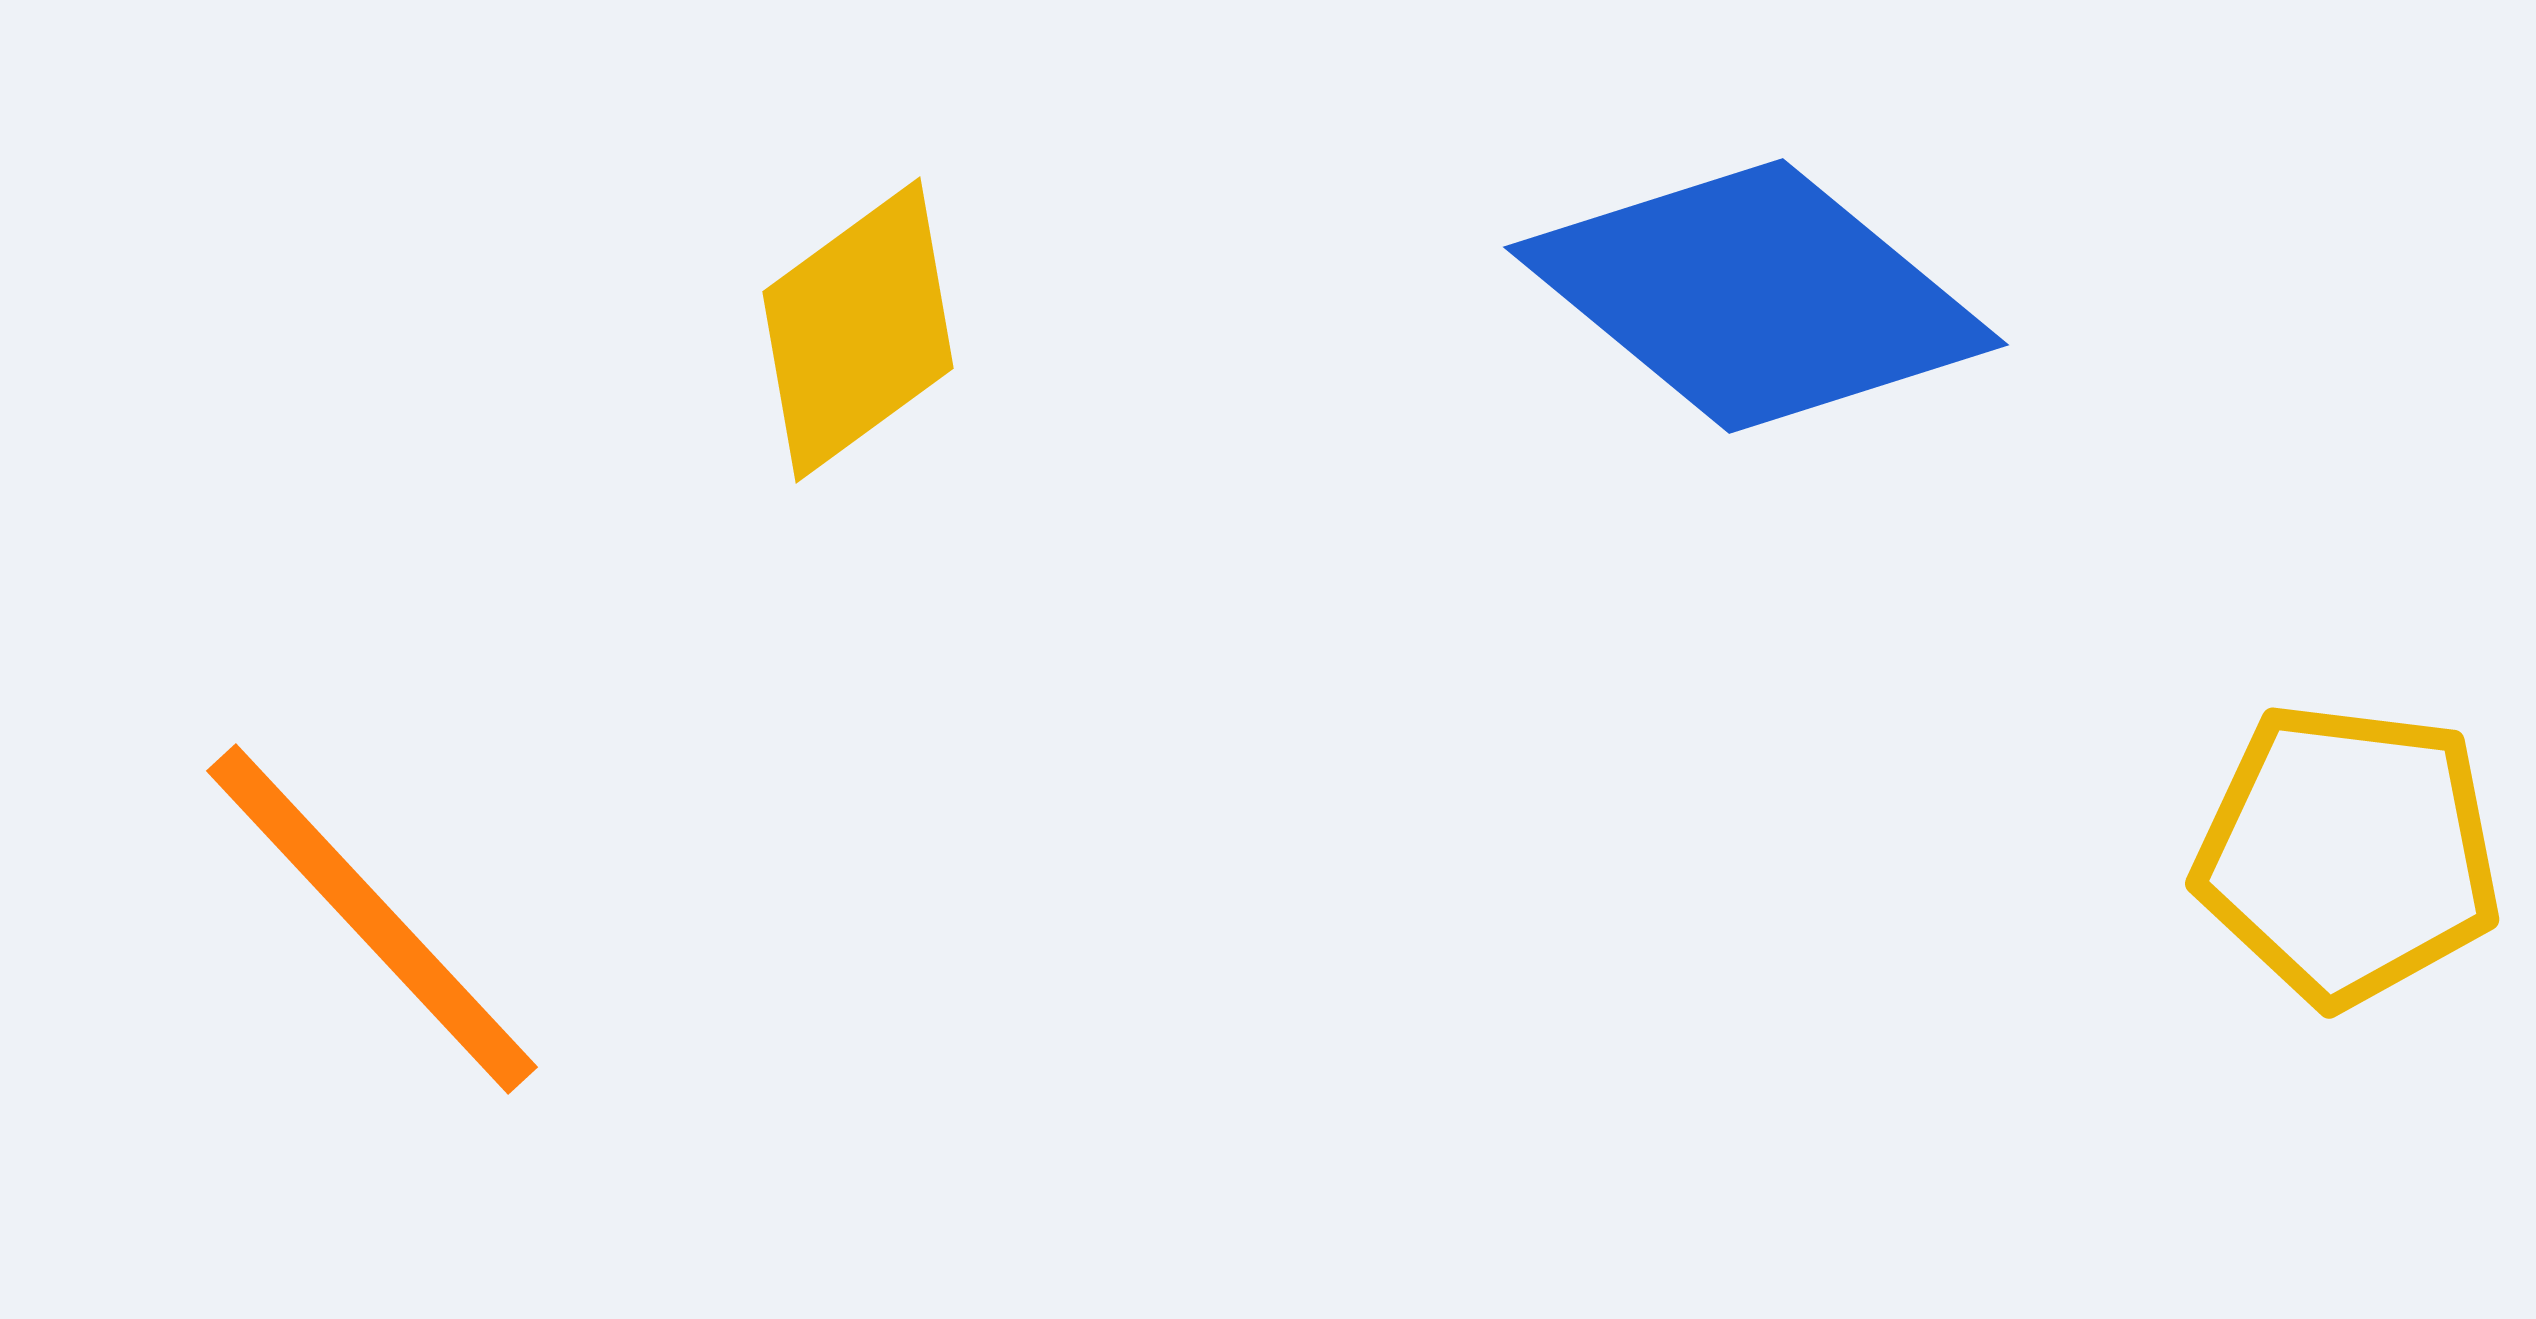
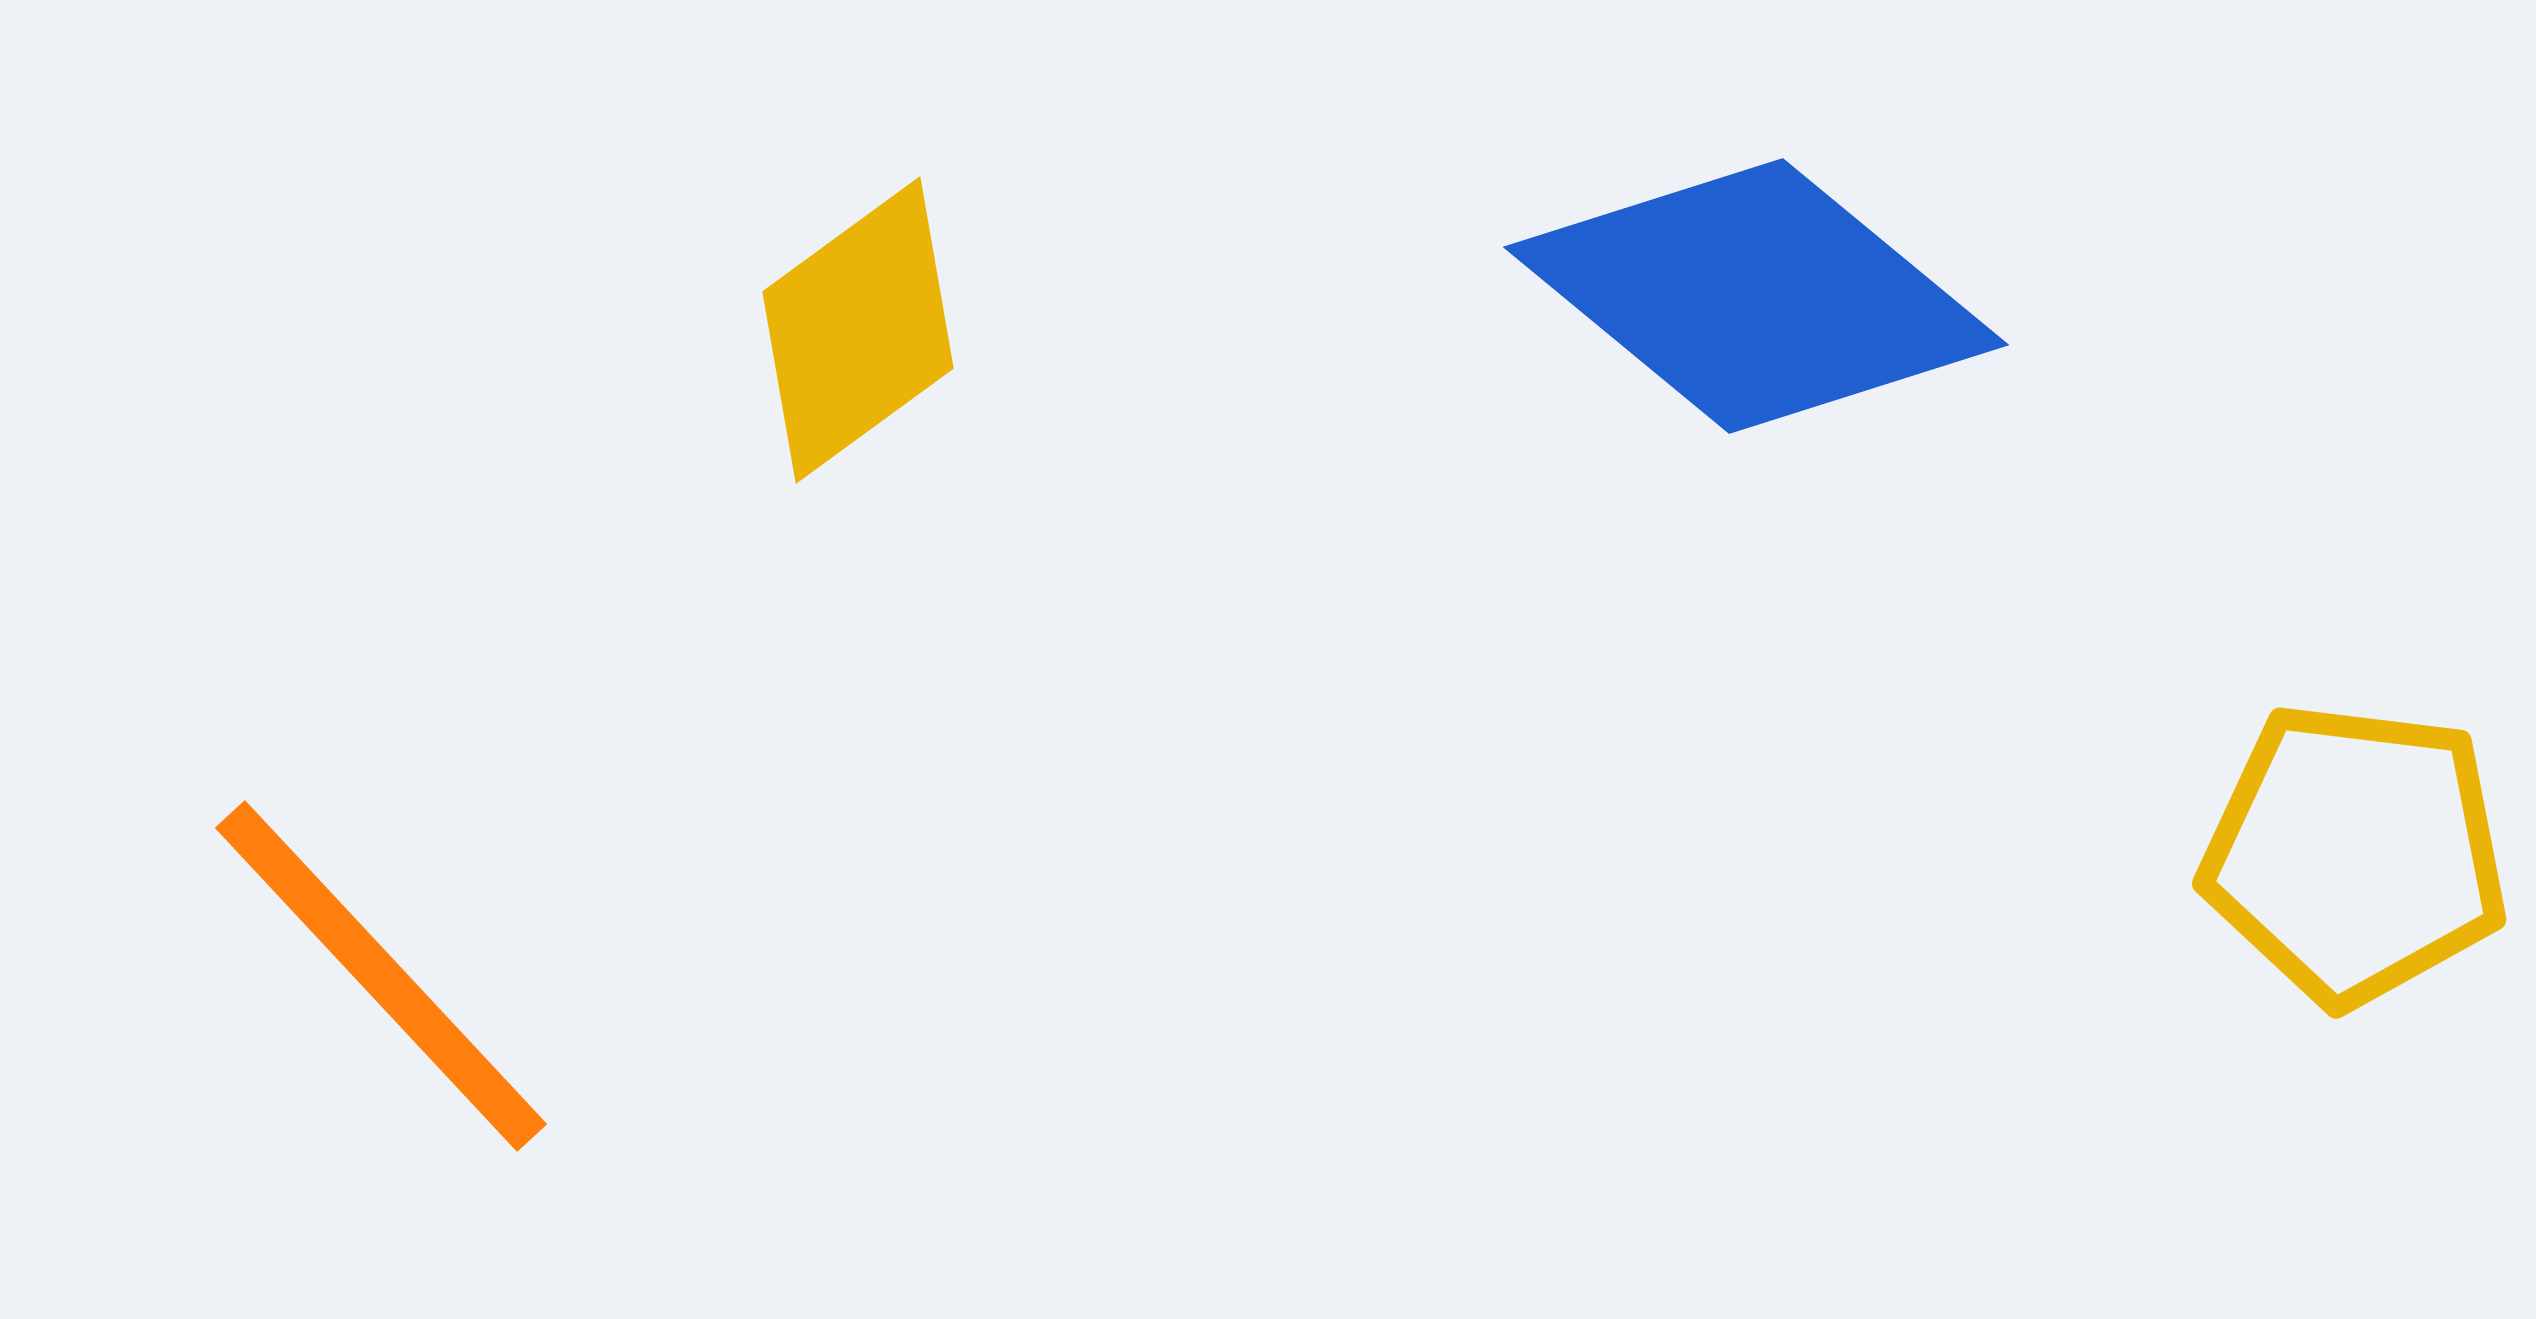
yellow pentagon: moved 7 px right
orange line: moved 9 px right, 57 px down
